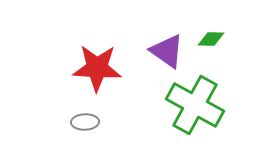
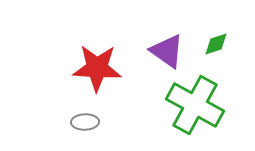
green diamond: moved 5 px right, 5 px down; rotated 20 degrees counterclockwise
